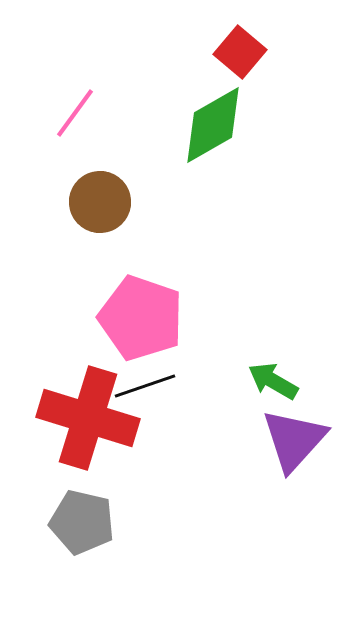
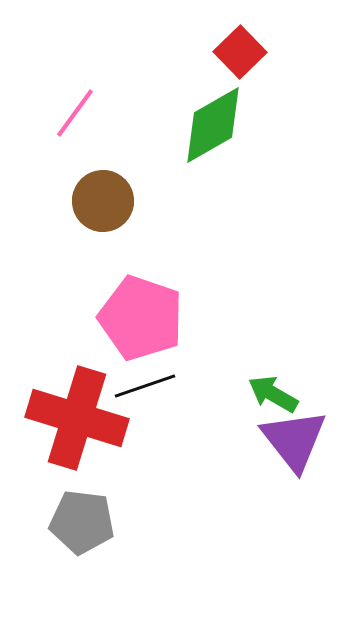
red square: rotated 6 degrees clockwise
brown circle: moved 3 px right, 1 px up
green arrow: moved 13 px down
red cross: moved 11 px left
purple triangle: rotated 20 degrees counterclockwise
gray pentagon: rotated 6 degrees counterclockwise
